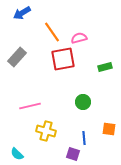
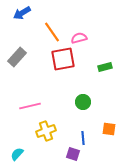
yellow cross: rotated 36 degrees counterclockwise
blue line: moved 1 px left
cyan semicircle: rotated 88 degrees clockwise
